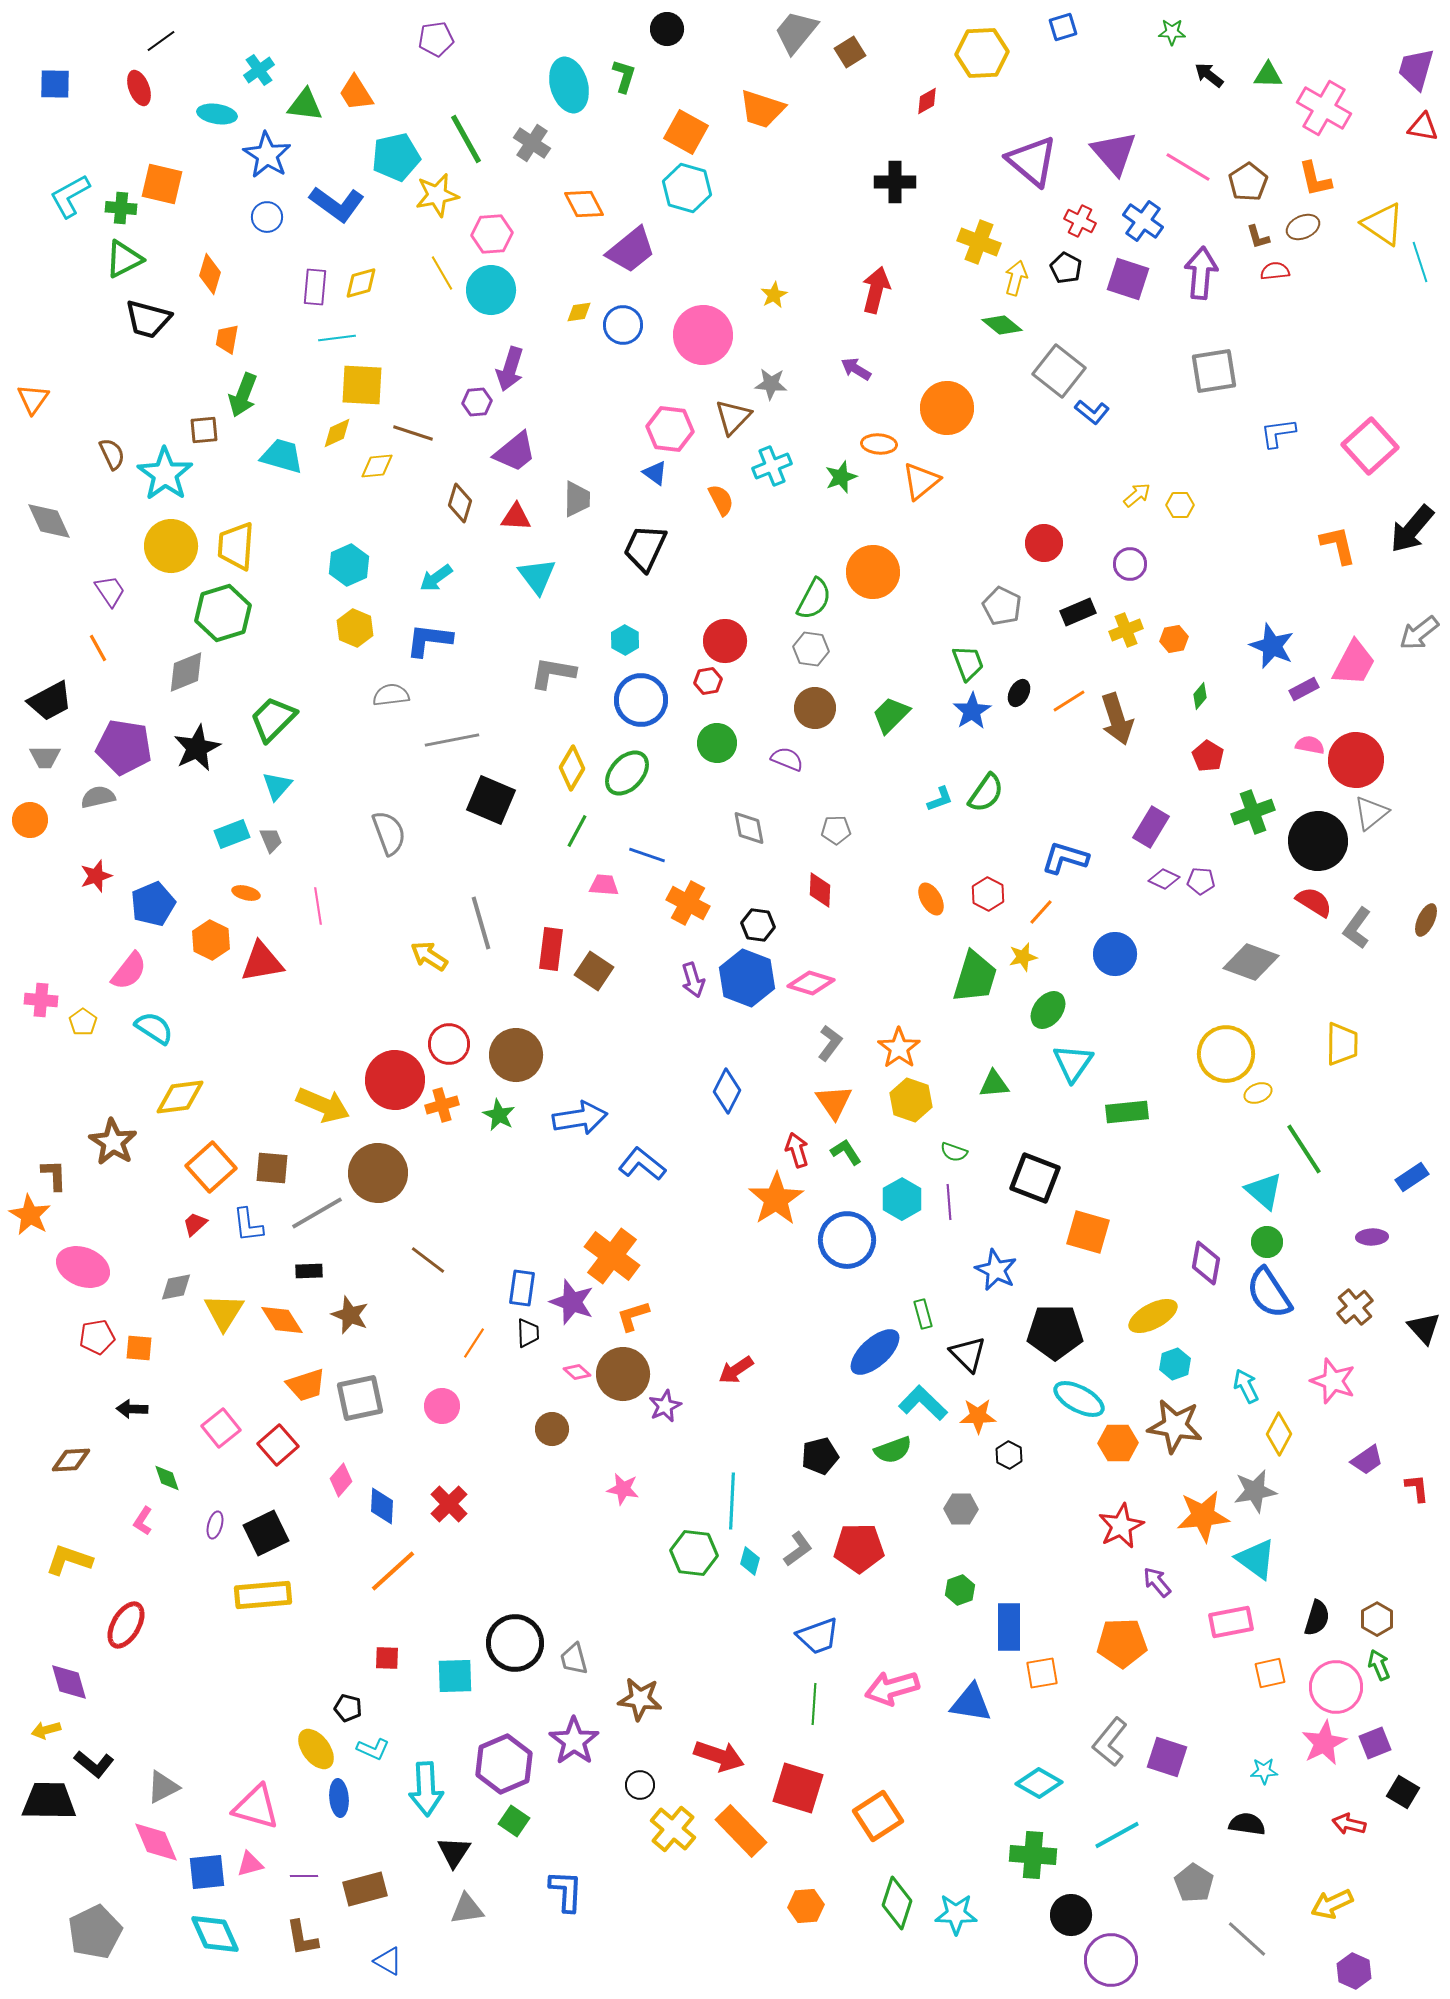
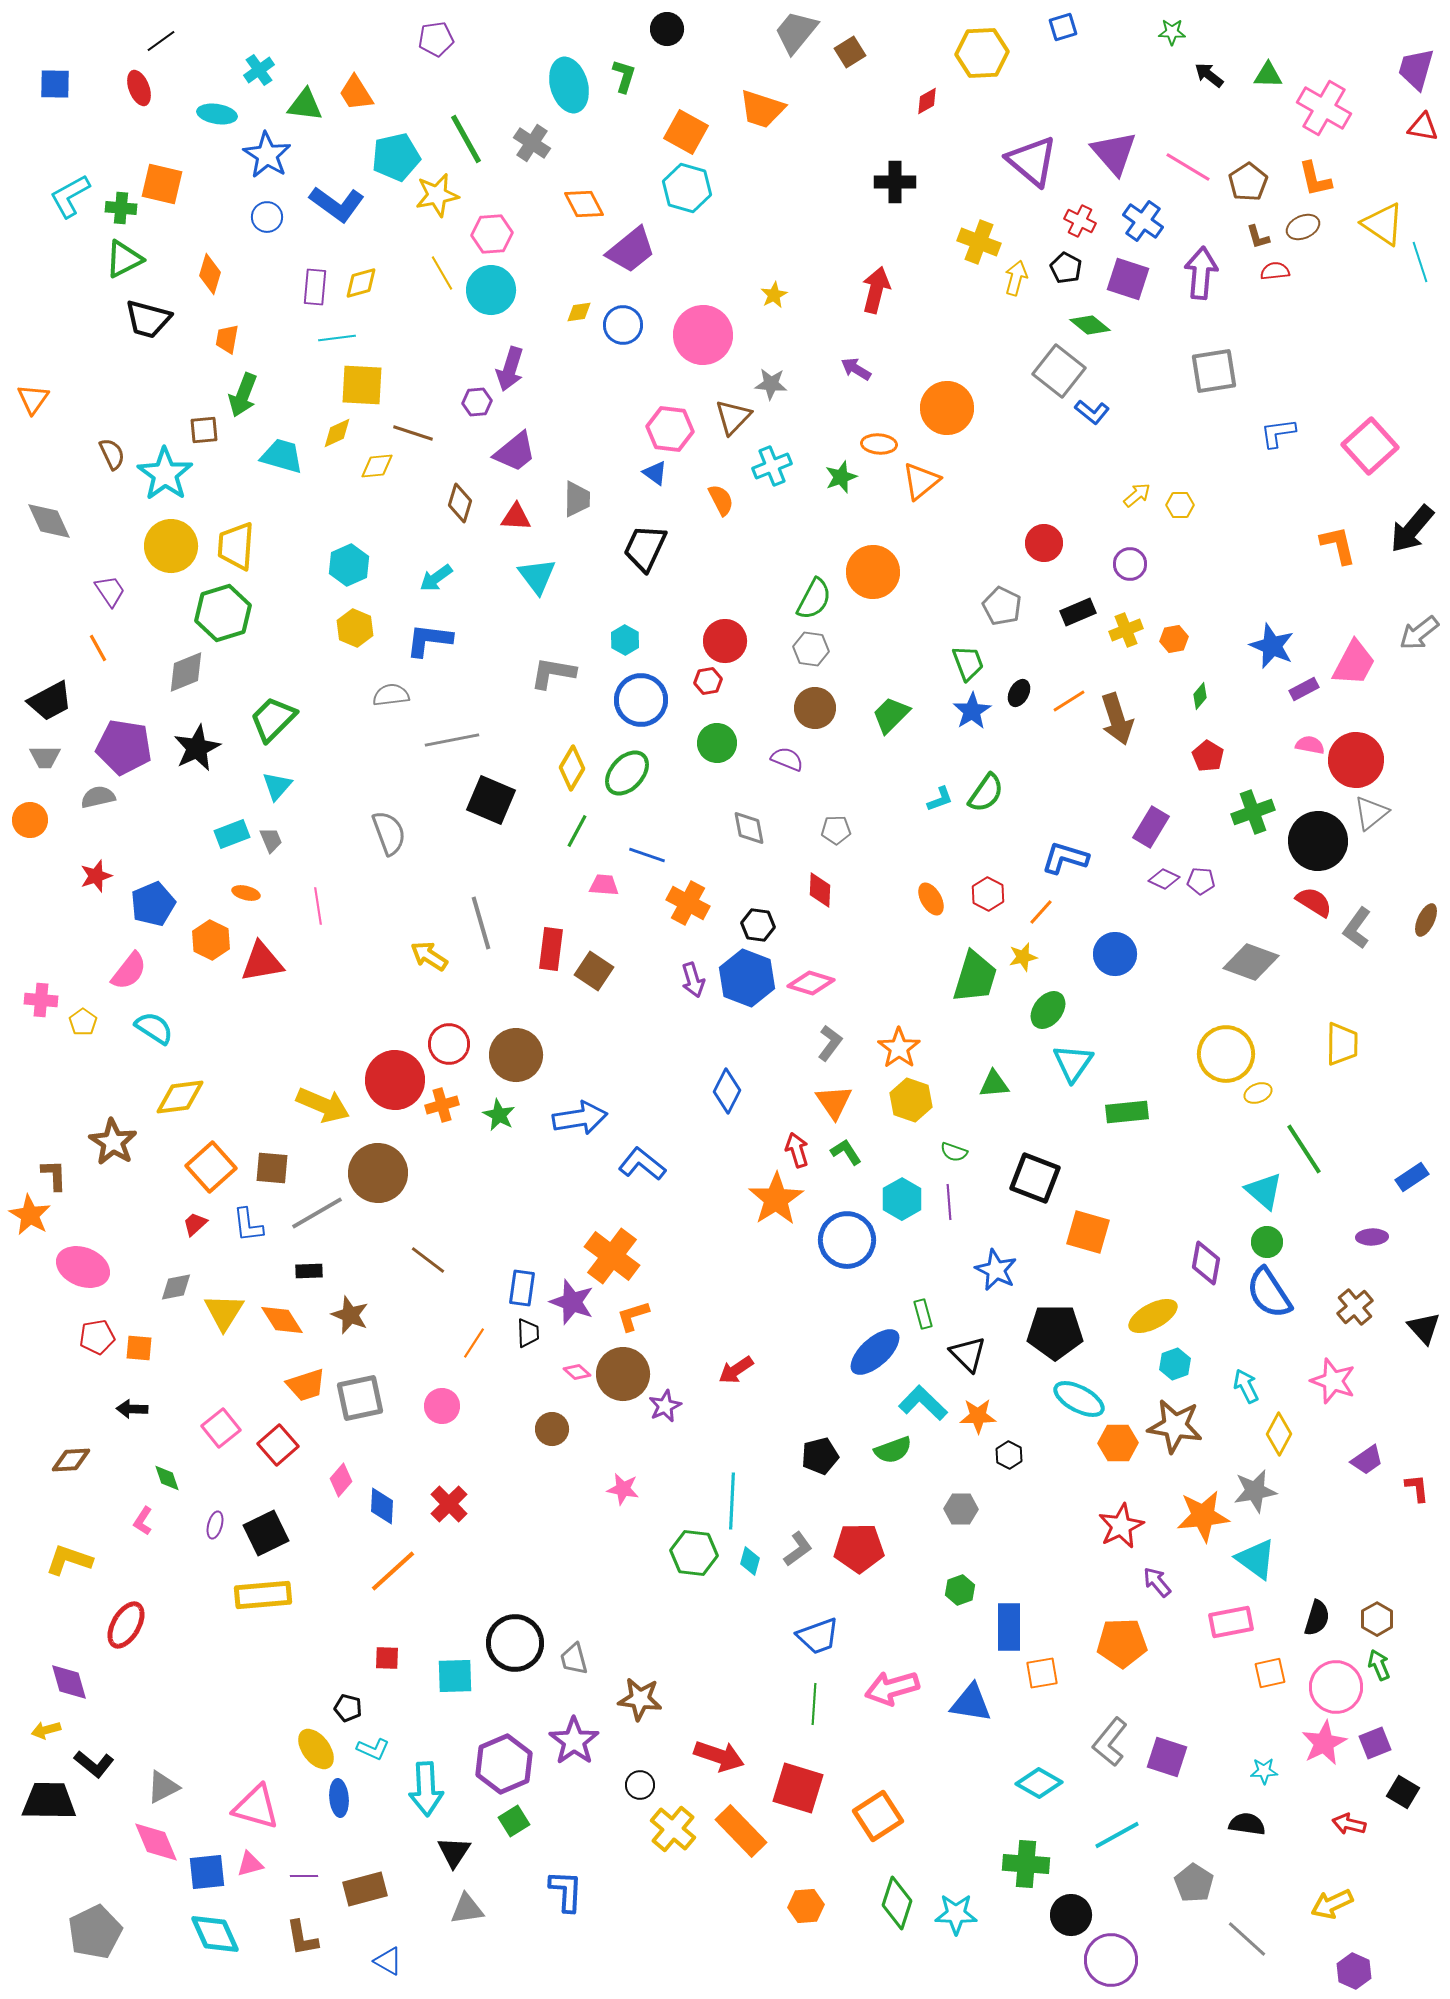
green diamond at (1002, 325): moved 88 px right
green square at (514, 1821): rotated 24 degrees clockwise
green cross at (1033, 1855): moved 7 px left, 9 px down
